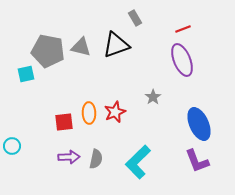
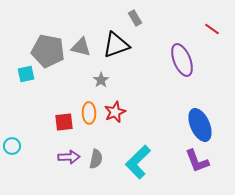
red line: moved 29 px right; rotated 56 degrees clockwise
gray star: moved 52 px left, 17 px up
blue ellipse: moved 1 px right, 1 px down
